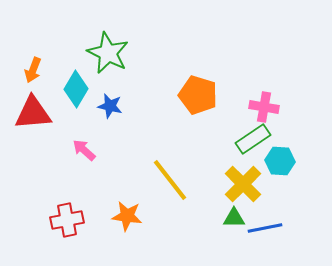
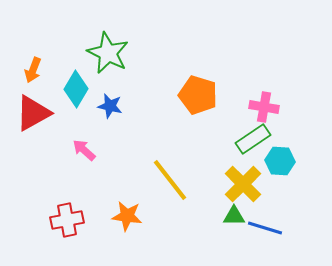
red triangle: rotated 24 degrees counterclockwise
green triangle: moved 2 px up
blue line: rotated 28 degrees clockwise
